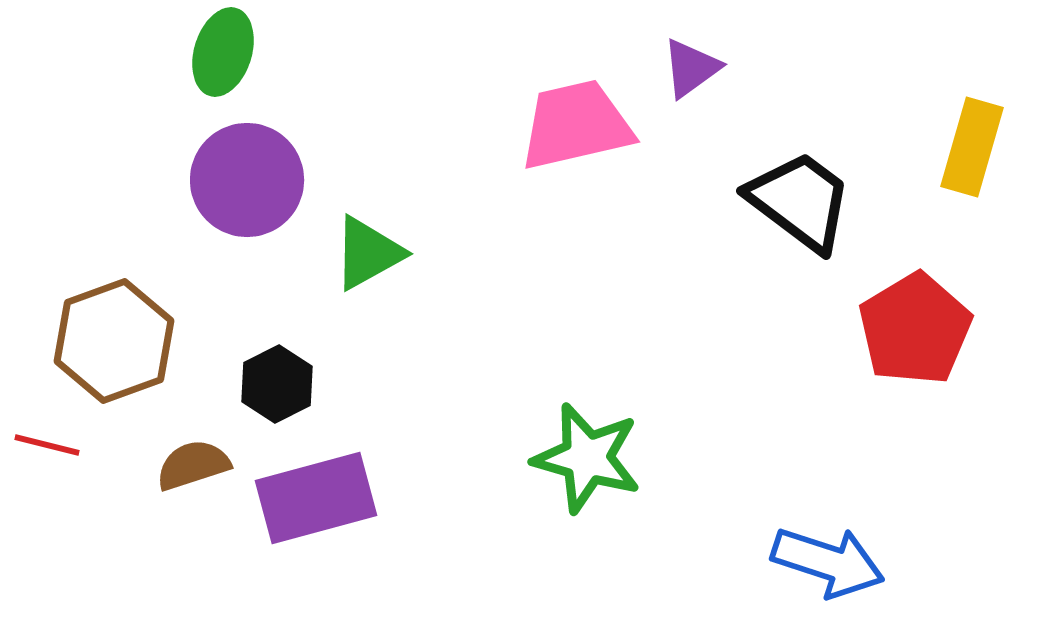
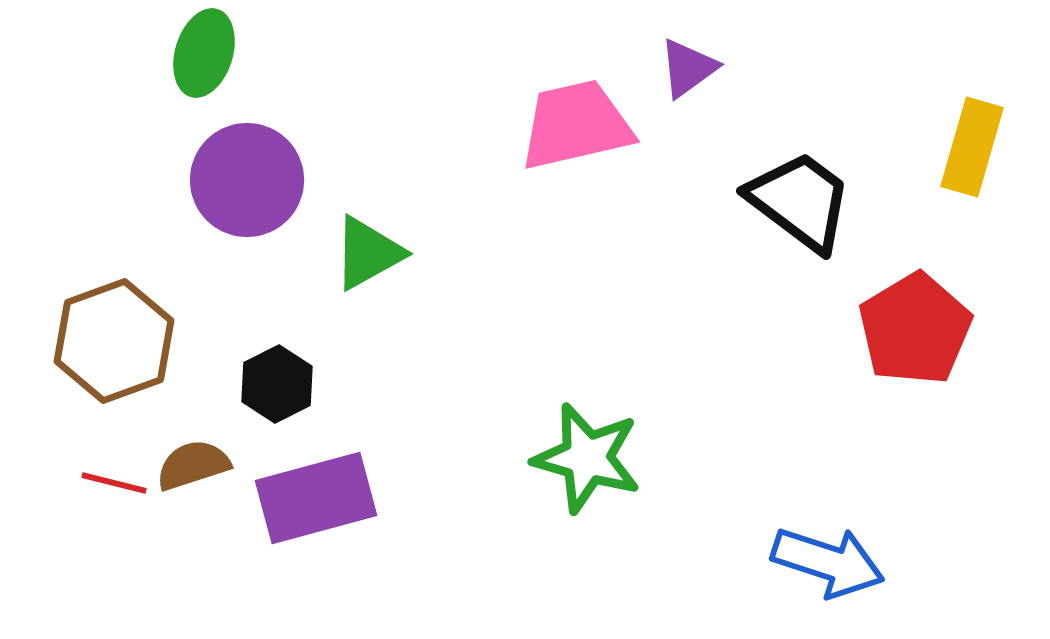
green ellipse: moved 19 px left, 1 px down
purple triangle: moved 3 px left
red line: moved 67 px right, 38 px down
